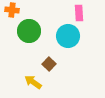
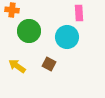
cyan circle: moved 1 px left, 1 px down
brown square: rotated 16 degrees counterclockwise
yellow arrow: moved 16 px left, 16 px up
